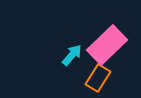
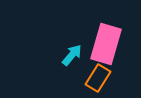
pink rectangle: moved 1 px left, 1 px up; rotated 30 degrees counterclockwise
